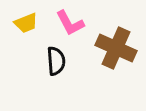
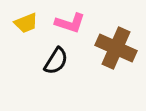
pink L-shape: rotated 44 degrees counterclockwise
black semicircle: rotated 36 degrees clockwise
